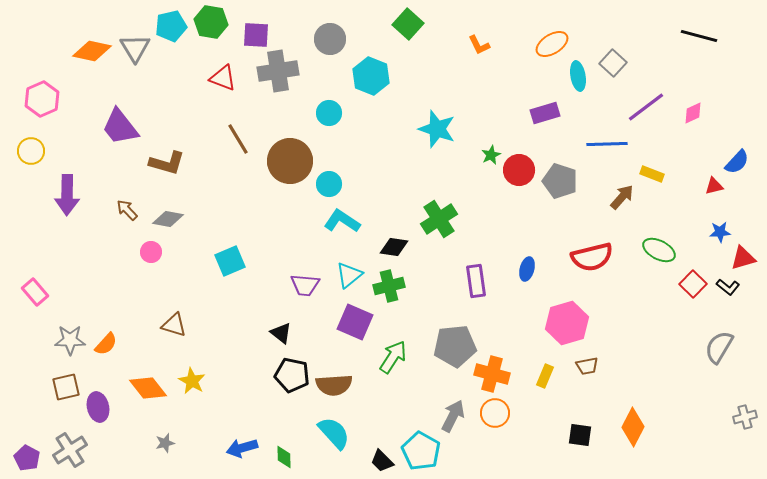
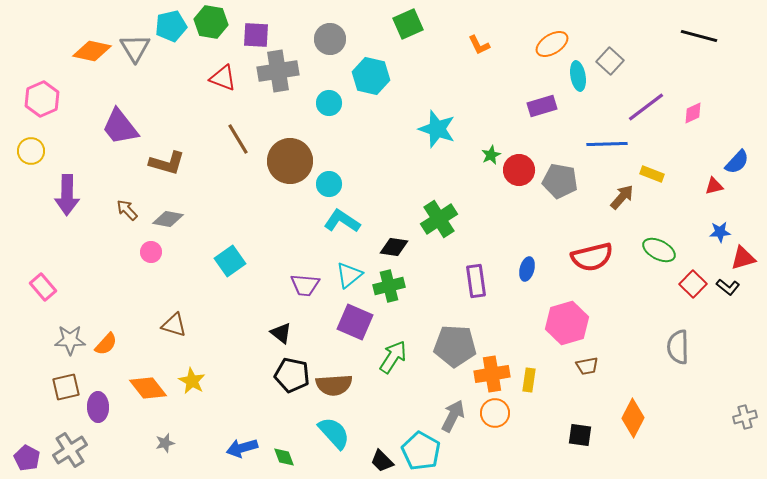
green square at (408, 24): rotated 24 degrees clockwise
gray square at (613, 63): moved 3 px left, 2 px up
cyan hexagon at (371, 76): rotated 9 degrees counterclockwise
cyan circle at (329, 113): moved 10 px up
purple rectangle at (545, 113): moved 3 px left, 7 px up
gray pentagon at (560, 181): rotated 8 degrees counterclockwise
cyan square at (230, 261): rotated 12 degrees counterclockwise
pink rectangle at (35, 292): moved 8 px right, 5 px up
gray pentagon at (455, 346): rotated 9 degrees clockwise
gray semicircle at (719, 347): moved 41 px left; rotated 32 degrees counterclockwise
orange cross at (492, 374): rotated 24 degrees counterclockwise
yellow rectangle at (545, 376): moved 16 px left, 4 px down; rotated 15 degrees counterclockwise
purple ellipse at (98, 407): rotated 12 degrees clockwise
orange diamond at (633, 427): moved 9 px up
green diamond at (284, 457): rotated 20 degrees counterclockwise
